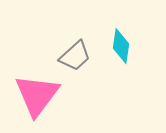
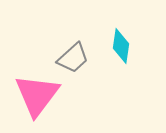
gray trapezoid: moved 2 px left, 2 px down
